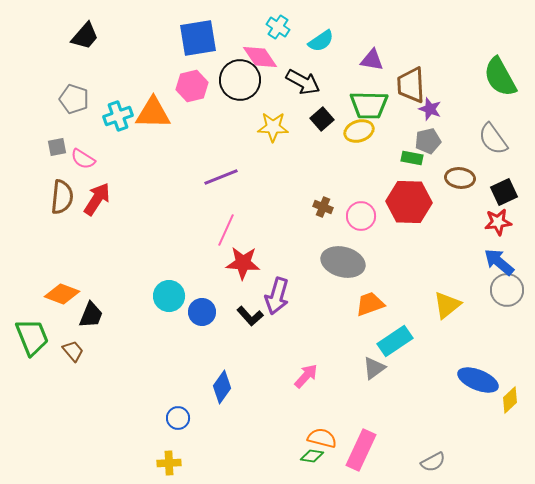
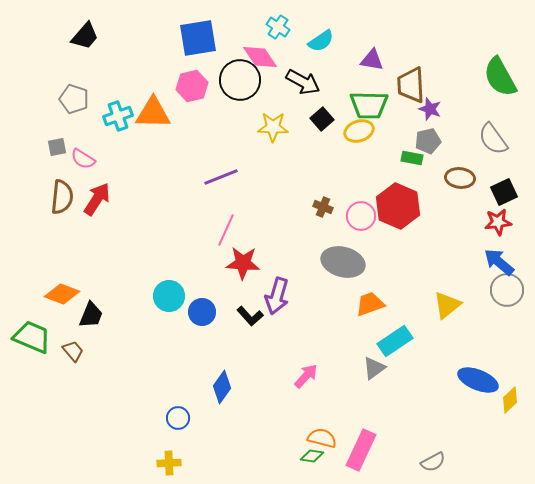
red hexagon at (409, 202): moved 11 px left, 4 px down; rotated 21 degrees clockwise
green trapezoid at (32, 337): rotated 45 degrees counterclockwise
